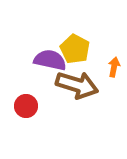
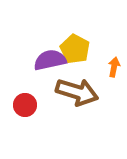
purple semicircle: rotated 24 degrees counterclockwise
brown arrow: moved 7 px down
red circle: moved 1 px left, 1 px up
